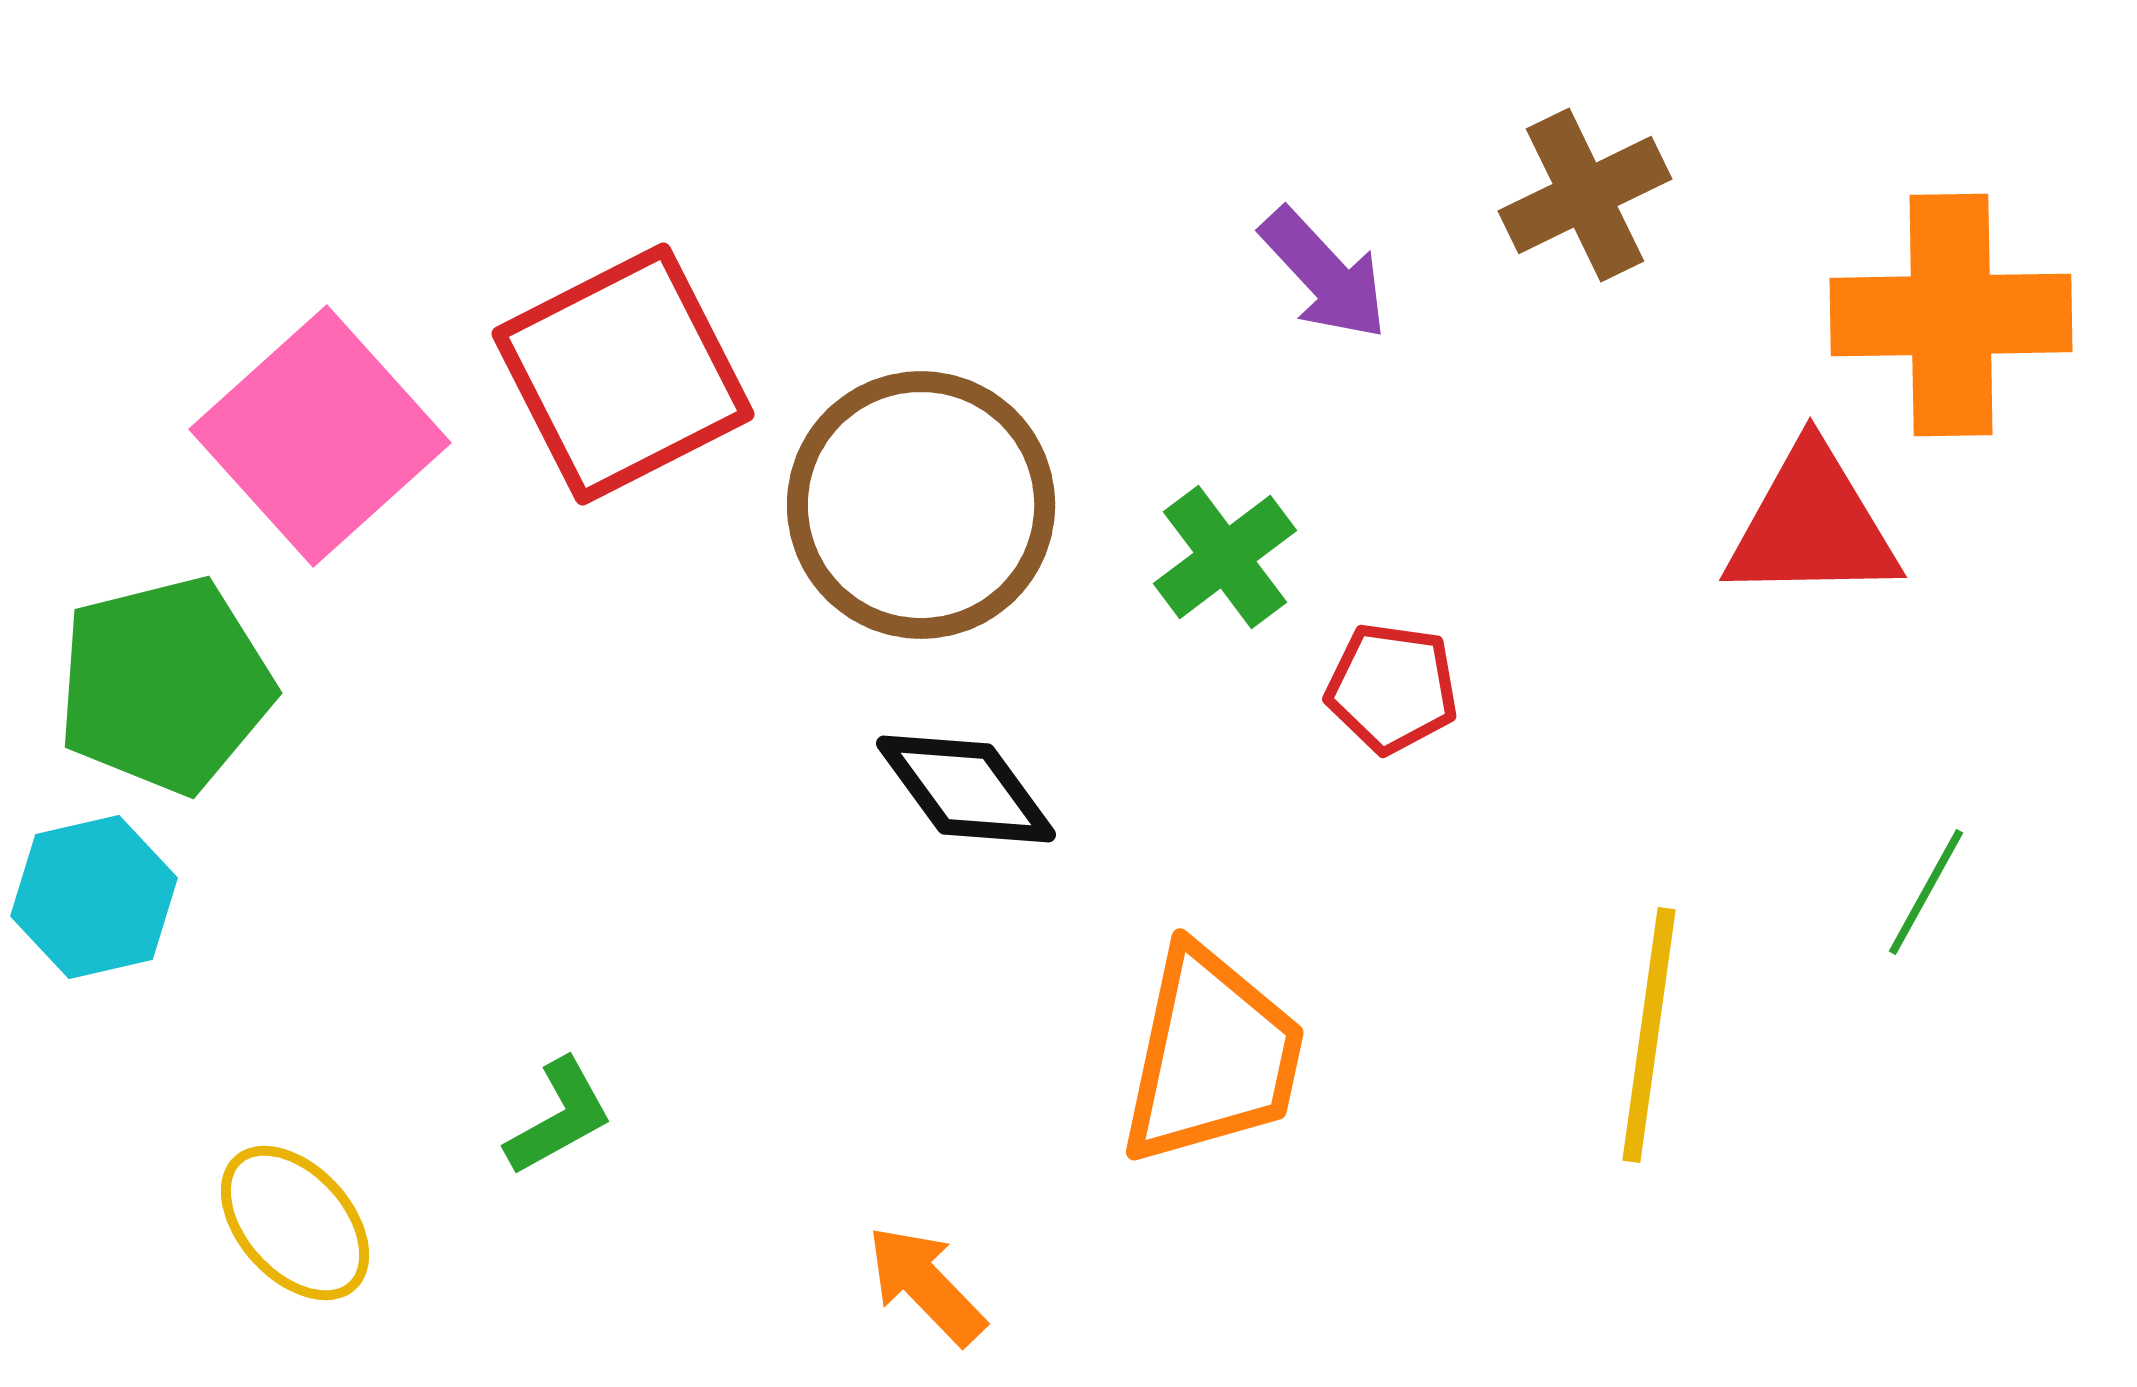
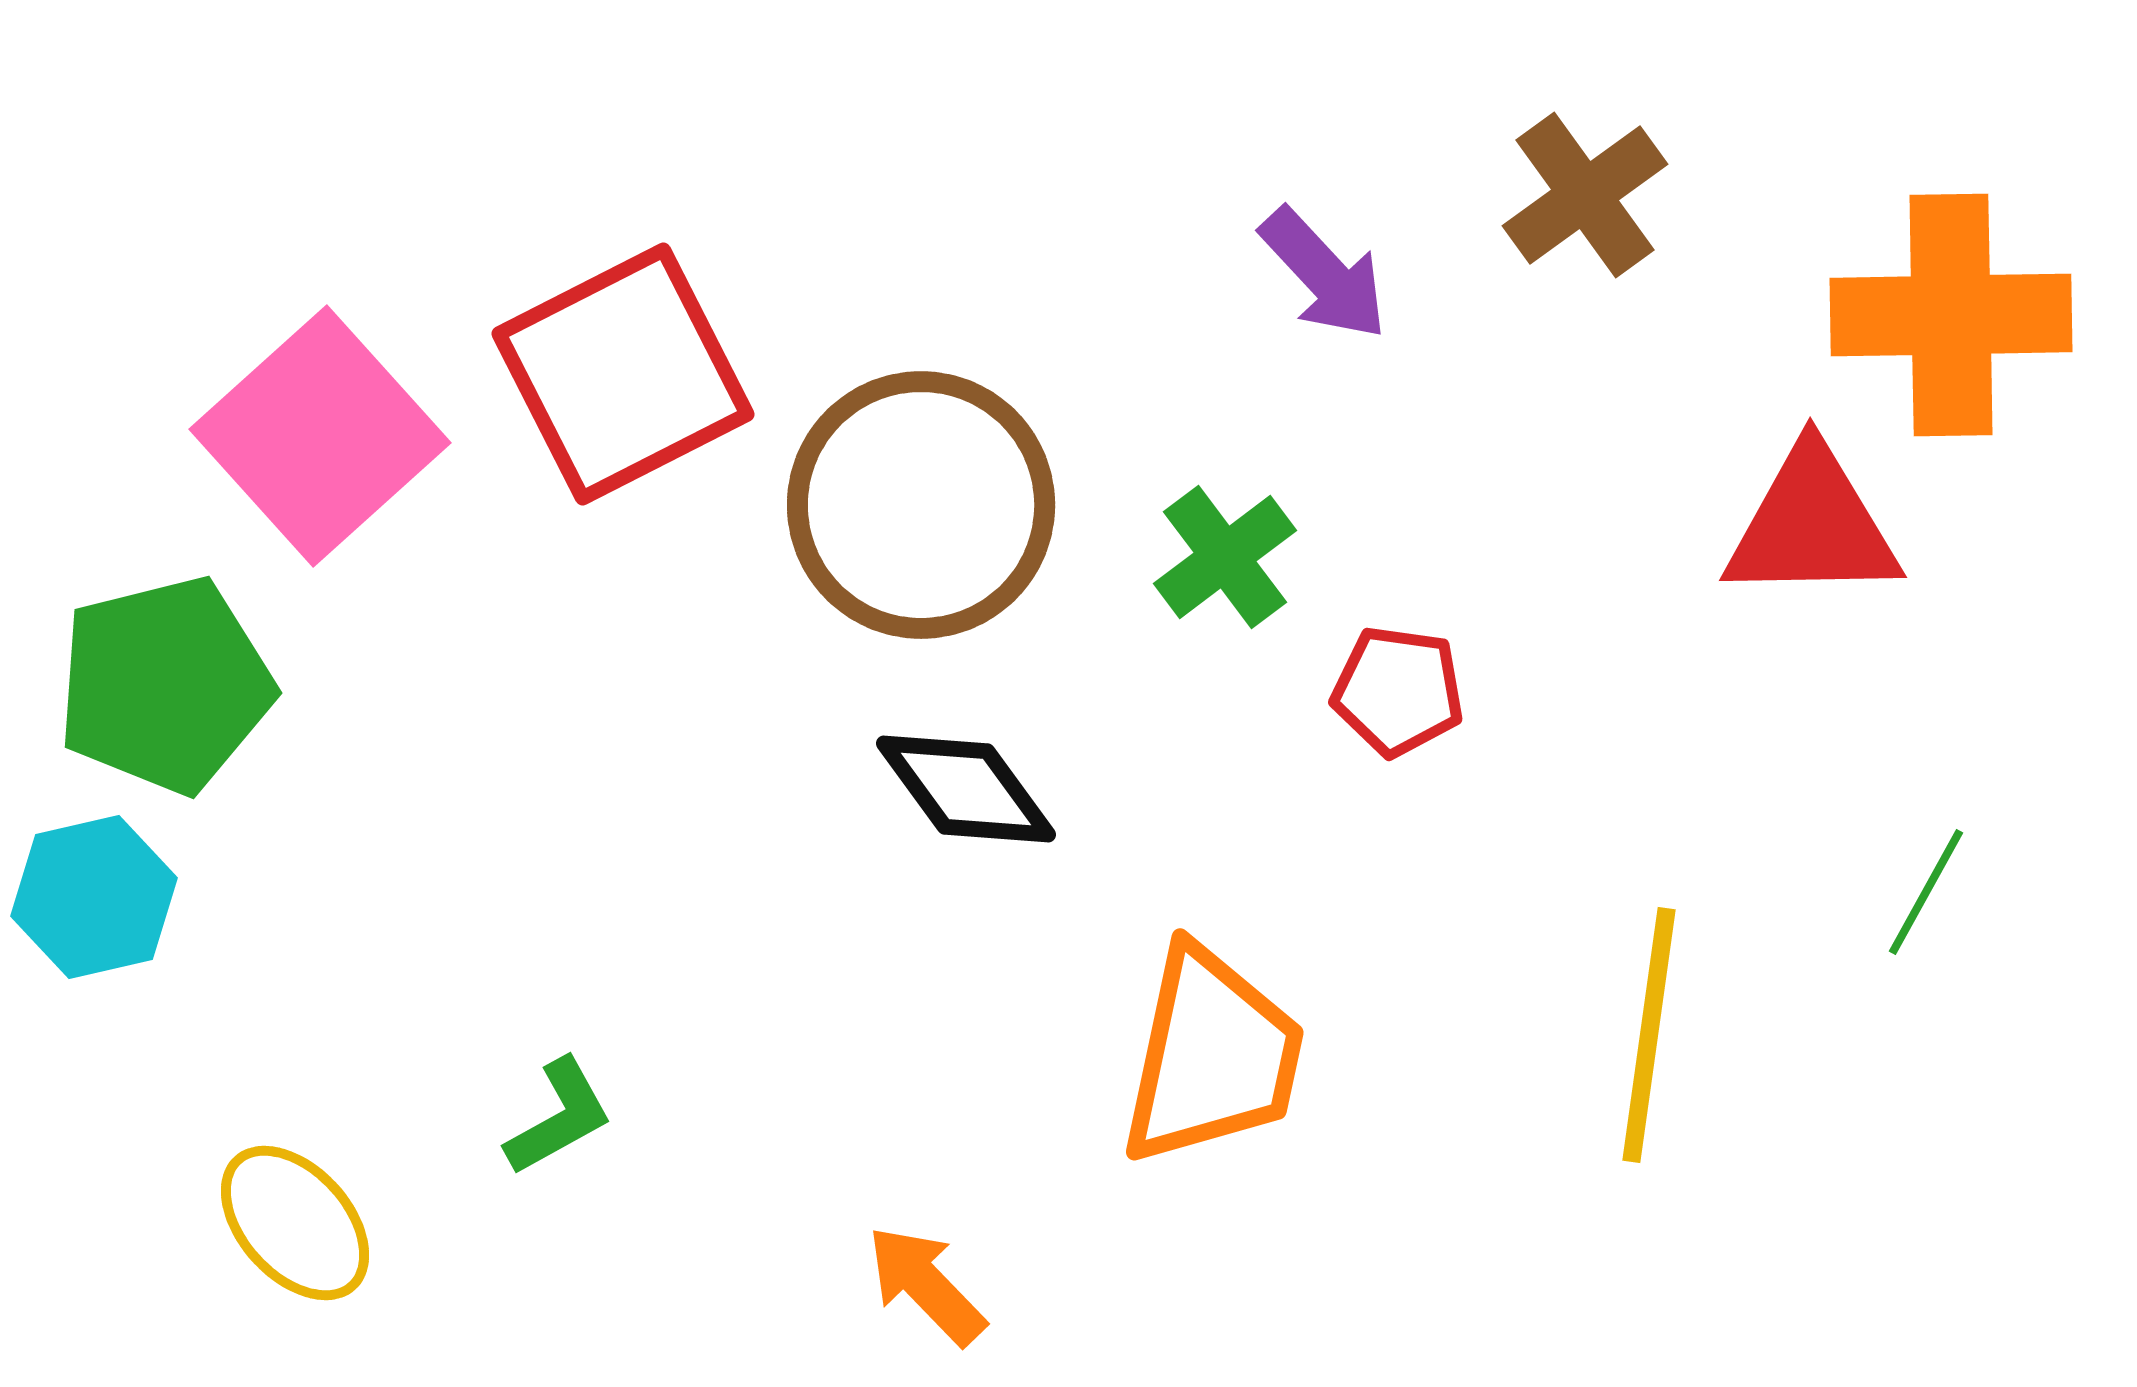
brown cross: rotated 10 degrees counterclockwise
red pentagon: moved 6 px right, 3 px down
